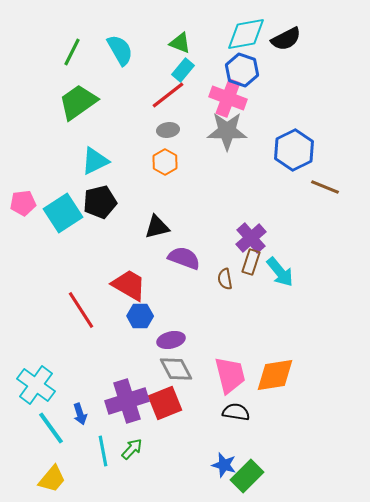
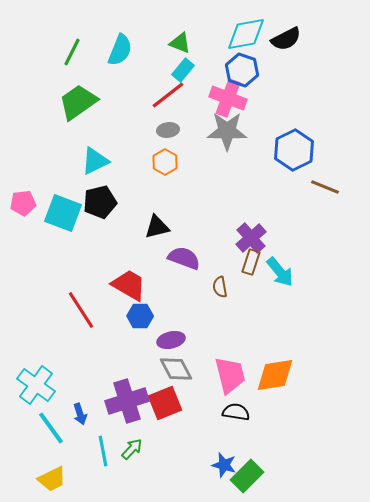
cyan semicircle at (120, 50): rotated 52 degrees clockwise
cyan square at (63, 213): rotated 36 degrees counterclockwise
brown semicircle at (225, 279): moved 5 px left, 8 px down
yellow trapezoid at (52, 479): rotated 24 degrees clockwise
